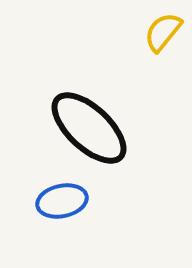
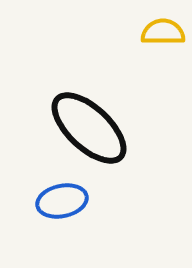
yellow semicircle: rotated 51 degrees clockwise
